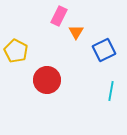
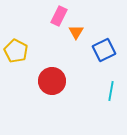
red circle: moved 5 px right, 1 px down
